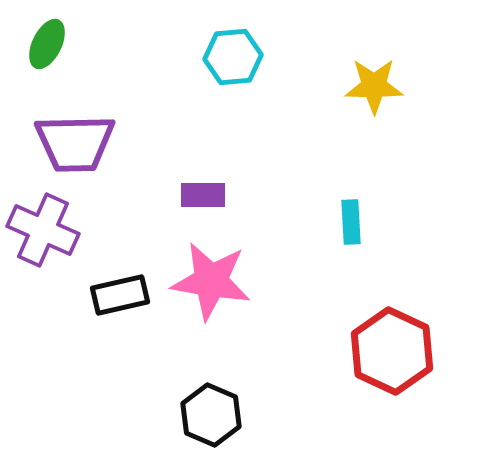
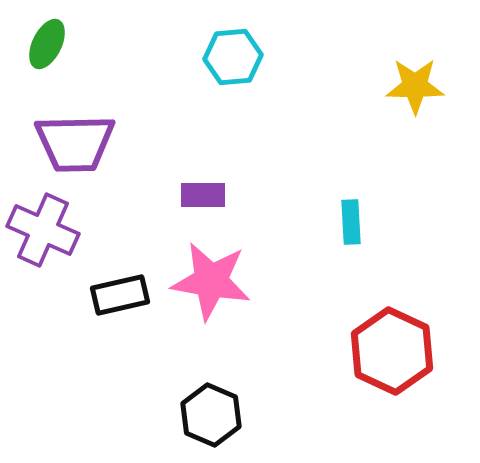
yellow star: moved 41 px right
